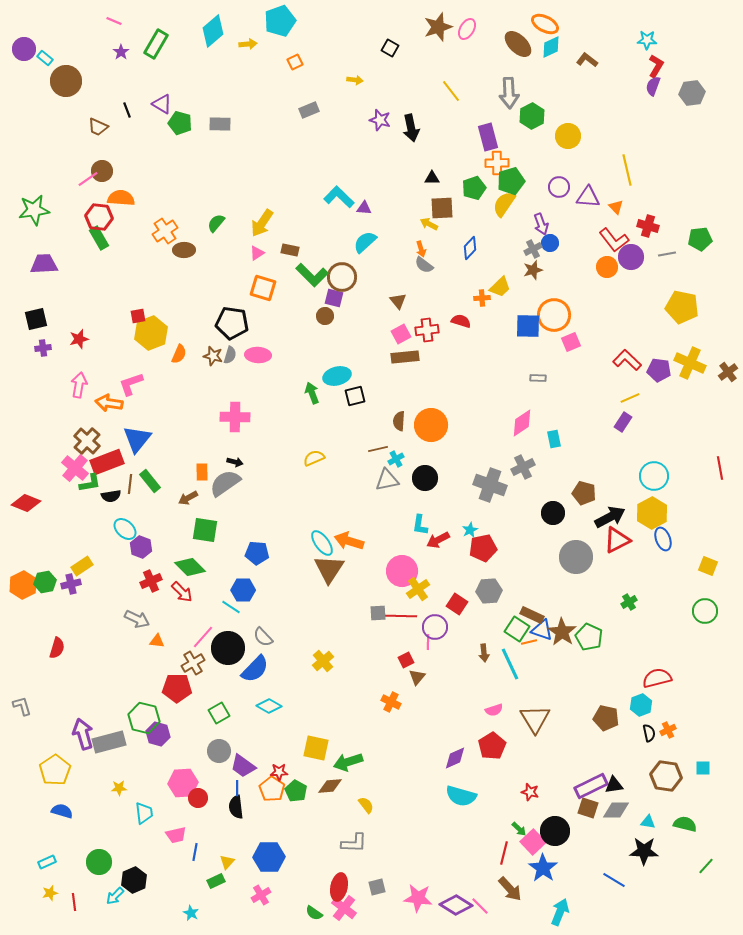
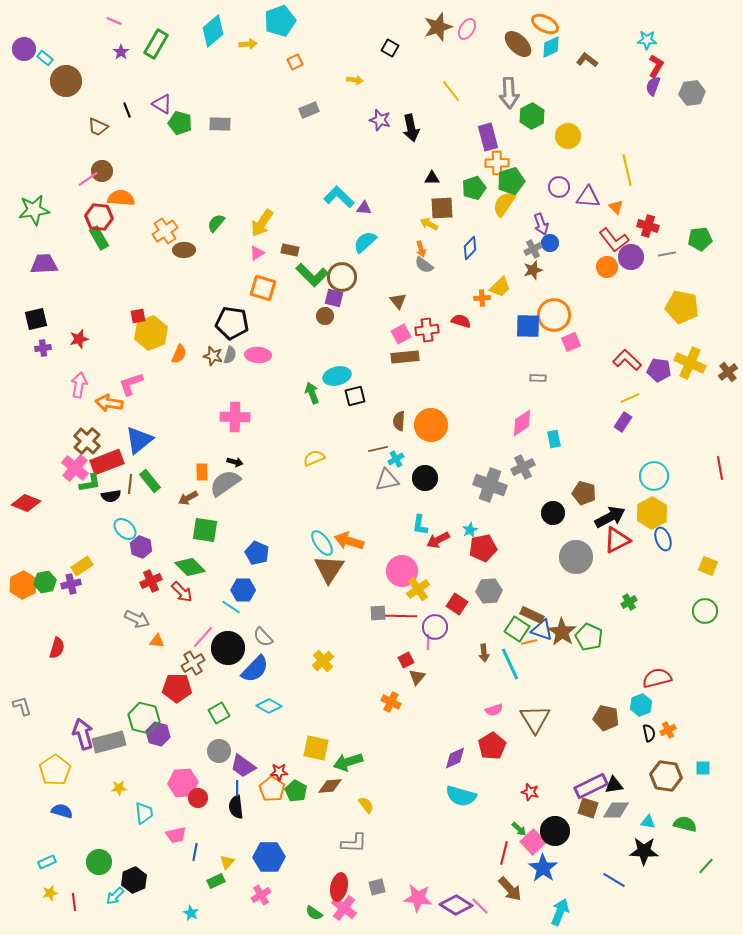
blue triangle at (137, 439): moved 2 px right, 1 px down; rotated 12 degrees clockwise
blue pentagon at (257, 553): rotated 20 degrees clockwise
